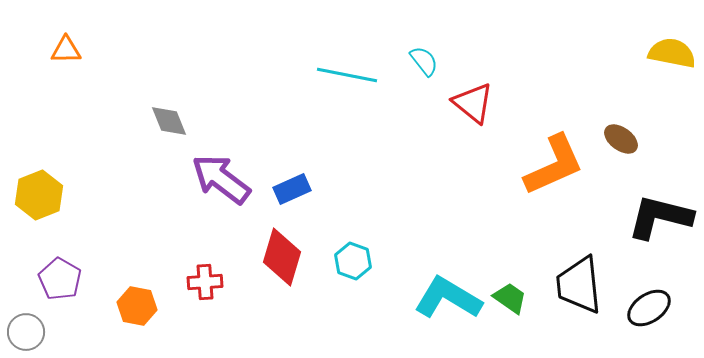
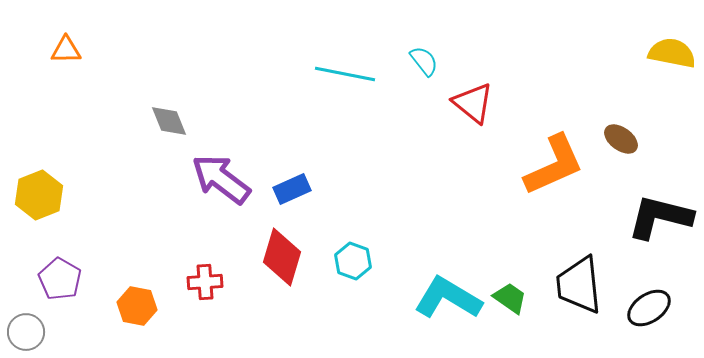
cyan line: moved 2 px left, 1 px up
